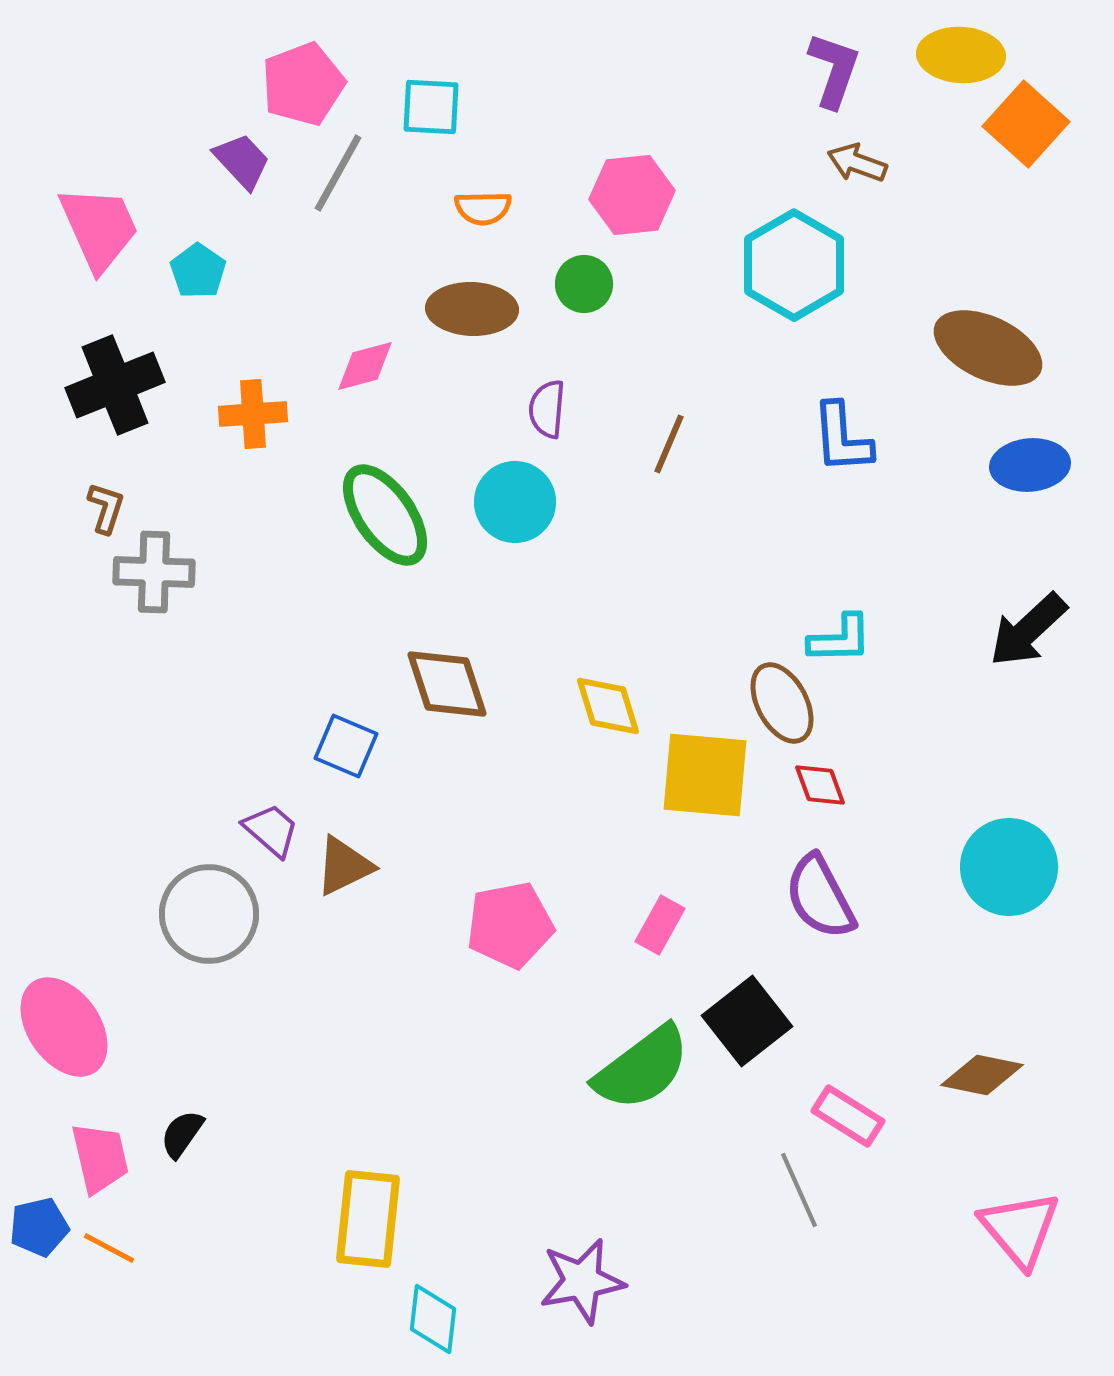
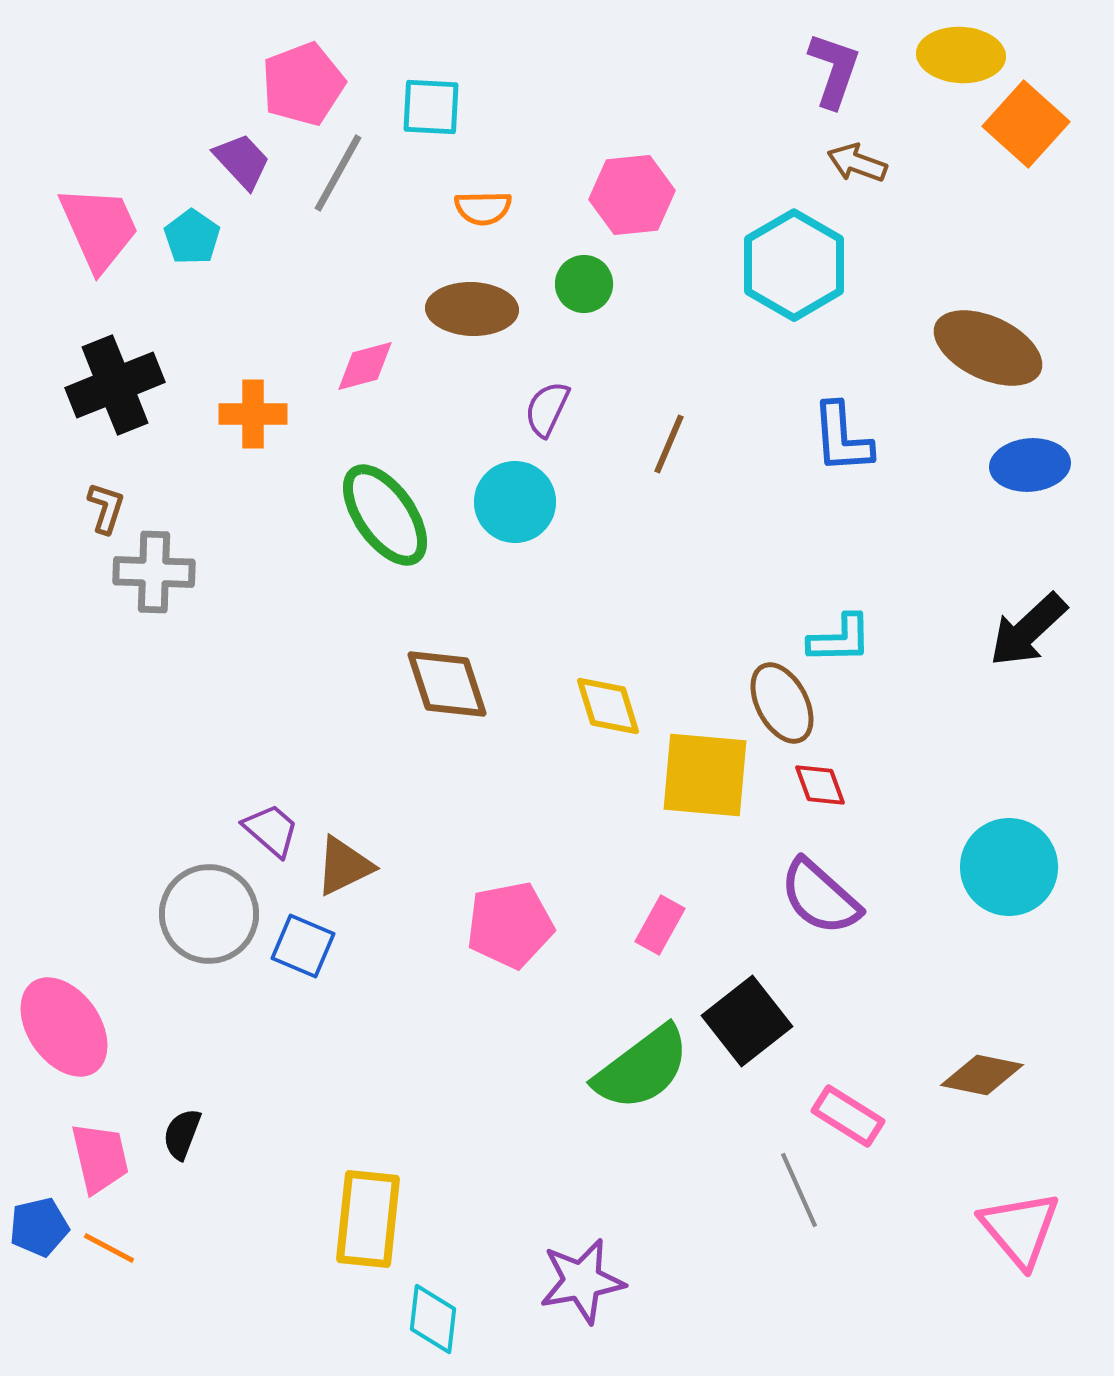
cyan pentagon at (198, 271): moved 6 px left, 34 px up
purple semicircle at (547, 409): rotated 20 degrees clockwise
orange cross at (253, 414): rotated 4 degrees clockwise
blue square at (346, 746): moved 43 px left, 200 px down
purple semicircle at (820, 897): rotated 20 degrees counterclockwise
black semicircle at (182, 1134): rotated 14 degrees counterclockwise
